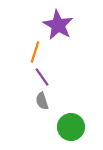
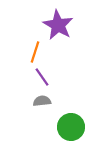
gray semicircle: rotated 102 degrees clockwise
